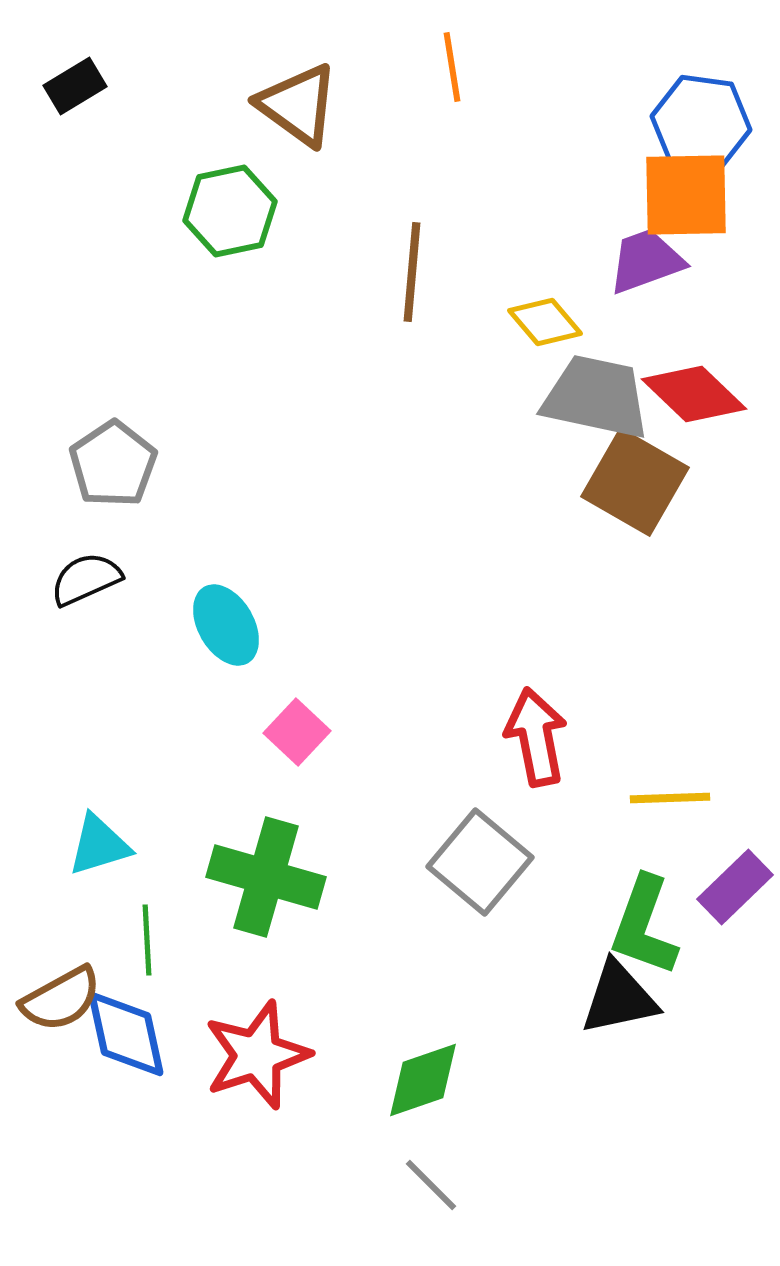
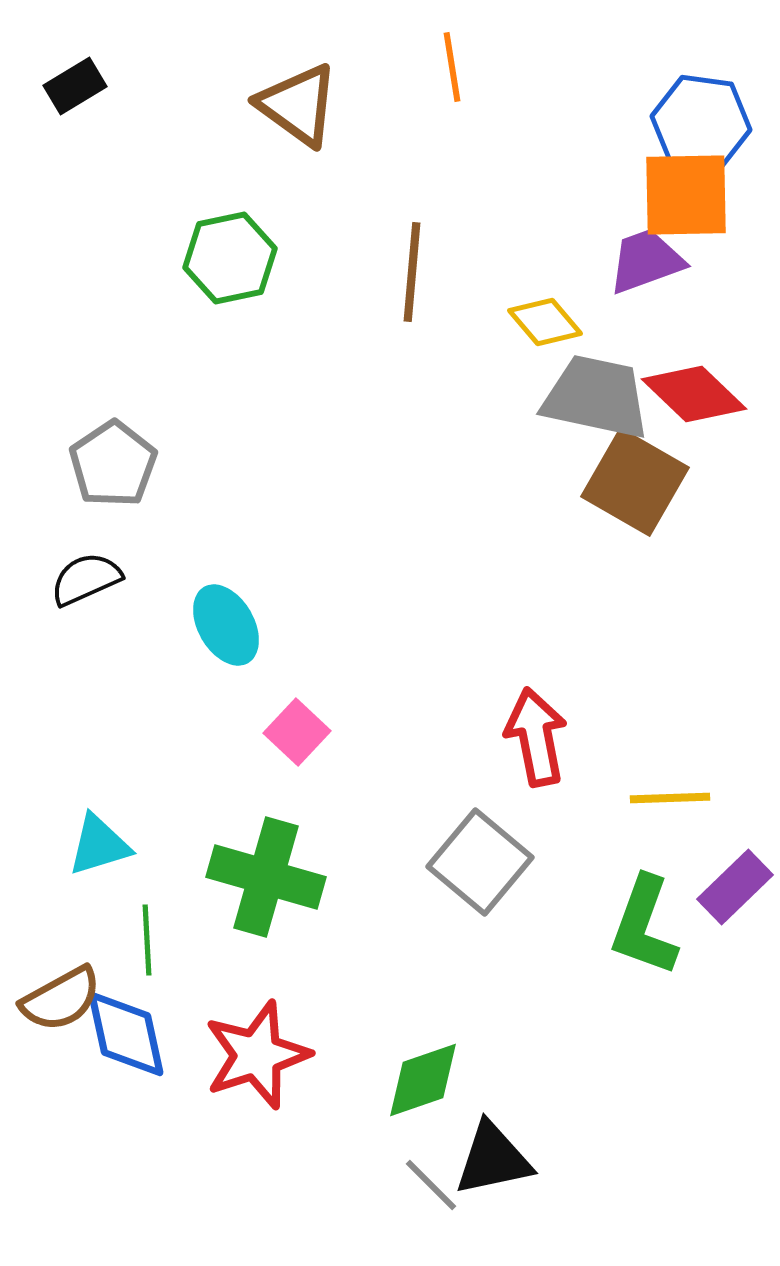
green hexagon: moved 47 px down
black triangle: moved 126 px left, 161 px down
